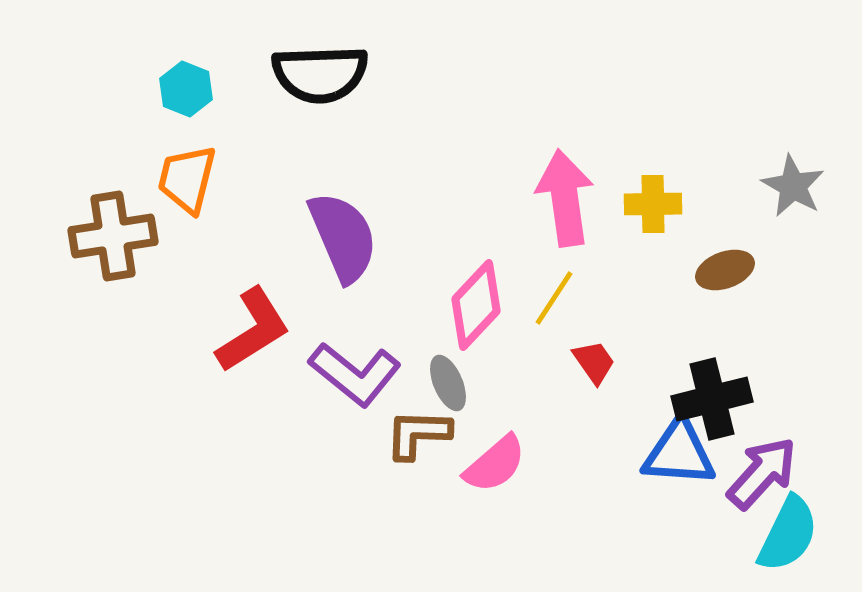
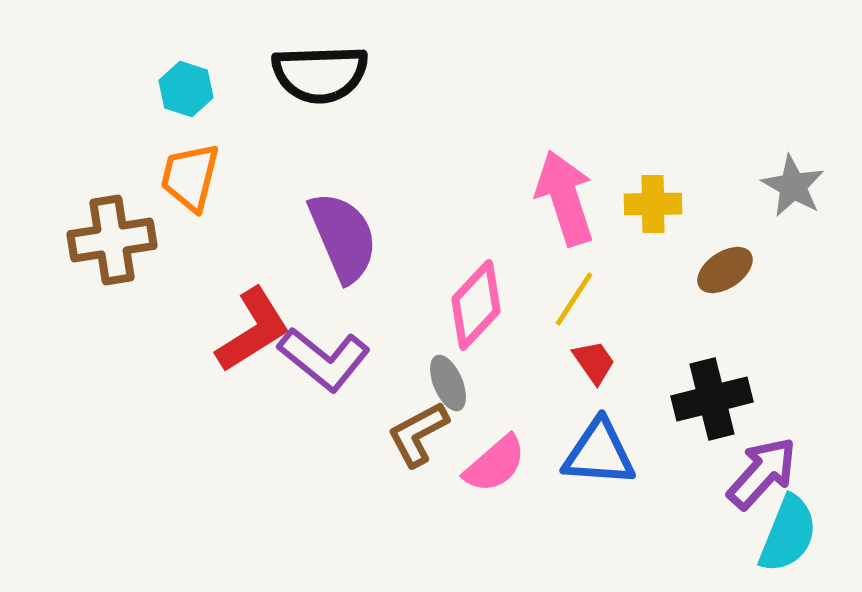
cyan hexagon: rotated 4 degrees counterclockwise
orange trapezoid: moved 3 px right, 2 px up
pink arrow: rotated 10 degrees counterclockwise
brown cross: moved 1 px left, 4 px down
brown ellipse: rotated 14 degrees counterclockwise
yellow line: moved 20 px right, 1 px down
purple L-shape: moved 31 px left, 15 px up
brown L-shape: rotated 30 degrees counterclockwise
blue triangle: moved 80 px left
cyan semicircle: rotated 4 degrees counterclockwise
